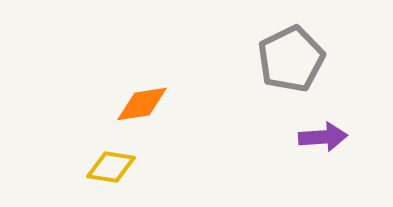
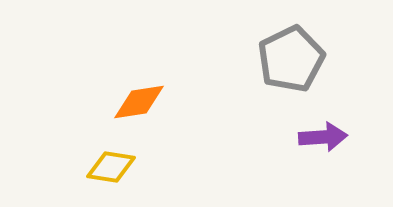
orange diamond: moved 3 px left, 2 px up
